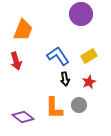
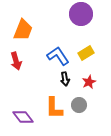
yellow rectangle: moved 3 px left, 3 px up
purple diamond: rotated 15 degrees clockwise
